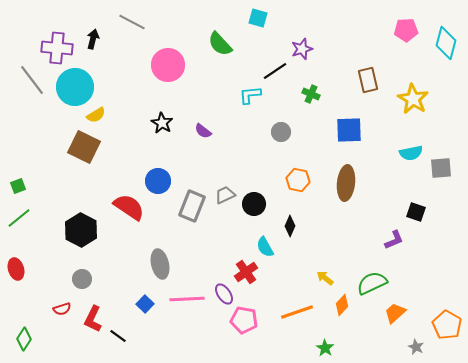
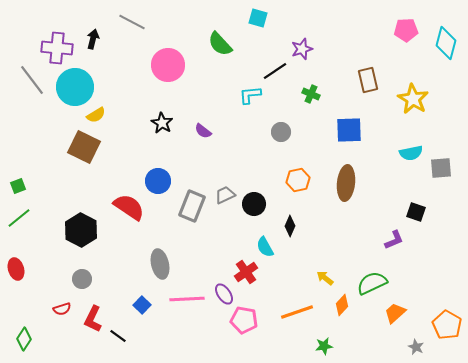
orange hexagon at (298, 180): rotated 25 degrees counterclockwise
blue square at (145, 304): moved 3 px left, 1 px down
green star at (325, 348): moved 1 px left, 2 px up; rotated 30 degrees clockwise
